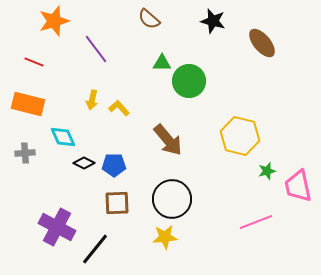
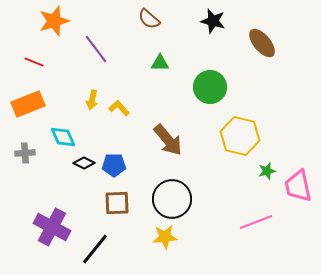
green triangle: moved 2 px left
green circle: moved 21 px right, 6 px down
orange rectangle: rotated 36 degrees counterclockwise
purple cross: moved 5 px left
